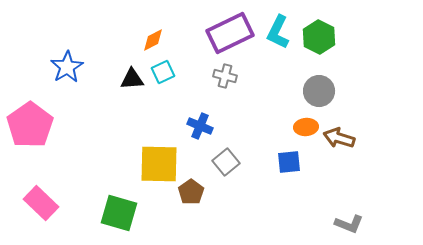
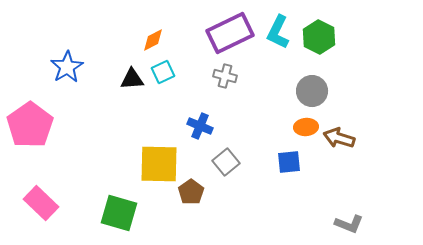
gray circle: moved 7 px left
